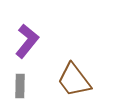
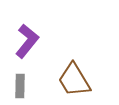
brown trapezoid: rotated 6 degrees clockwise
